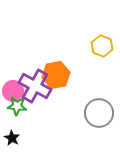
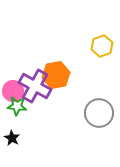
yellow hexagon: rotated 20 degrees clockwise
